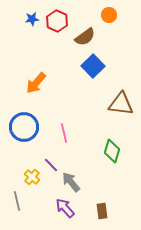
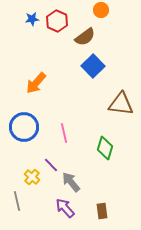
orange circle: moved 8 px left, 5 px up
green diamond: moved 7 px left, 3 px up
